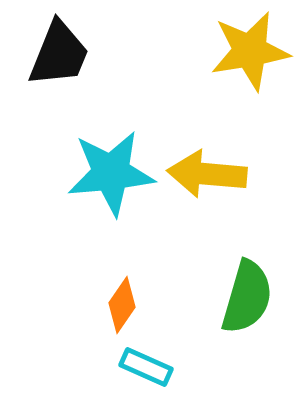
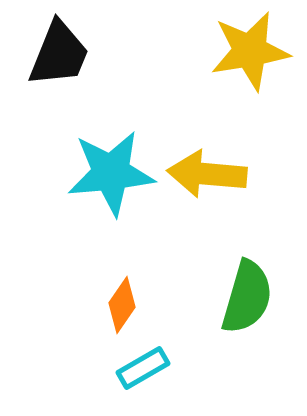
cyan rectangle: moved 3 px left, 1 px down; rotated 54 degrees counterclockwise
